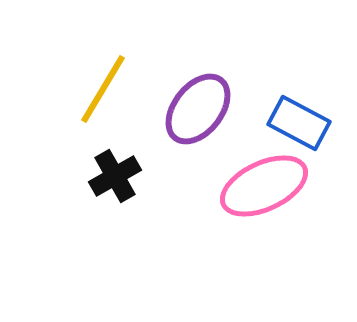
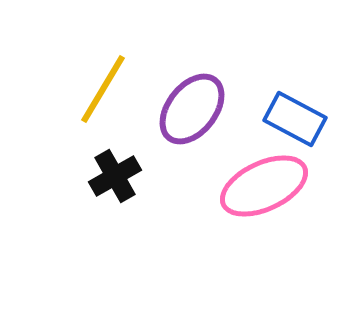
purple ellipse: moved 6 px left
blue rectangle: moved 4 px left, 4 px up
